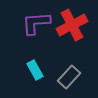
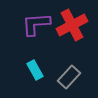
purple L-shape: moved 1 px down
